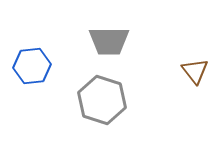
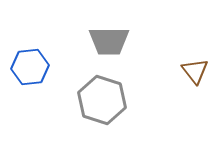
blue hexagon: moved 2 px left, 1 px down
